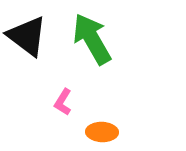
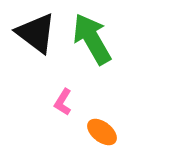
black triangle: moved 9 px right, 3 px up
orange ellipse: rotated 36 degrees clockwise
